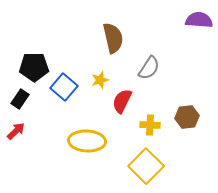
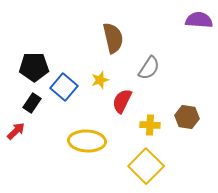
black rectangle: moved 12 px right, 4 px down
brown hexagon: rotated 15 degrees clockwise
